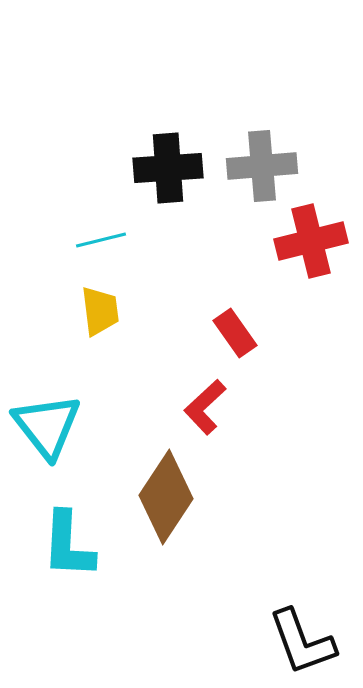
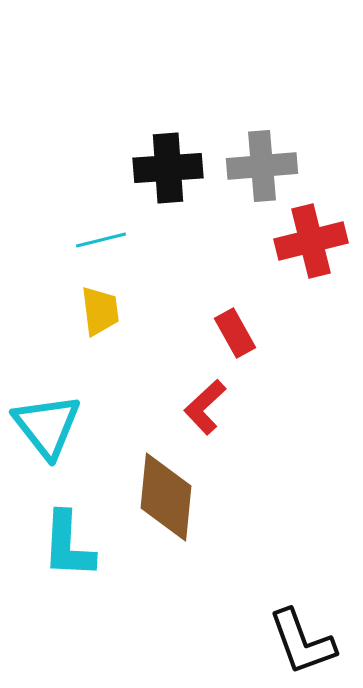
red rectangle: rotated 6 degrees clockwise
brown diamond: rotated 28 degrees counterclockwise
